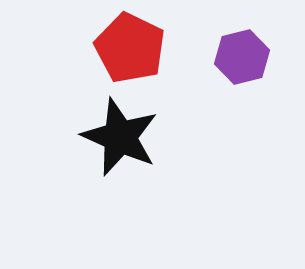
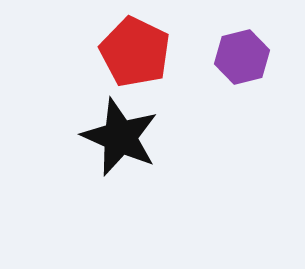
red pentagon: moved 5 px right, 4 px down
